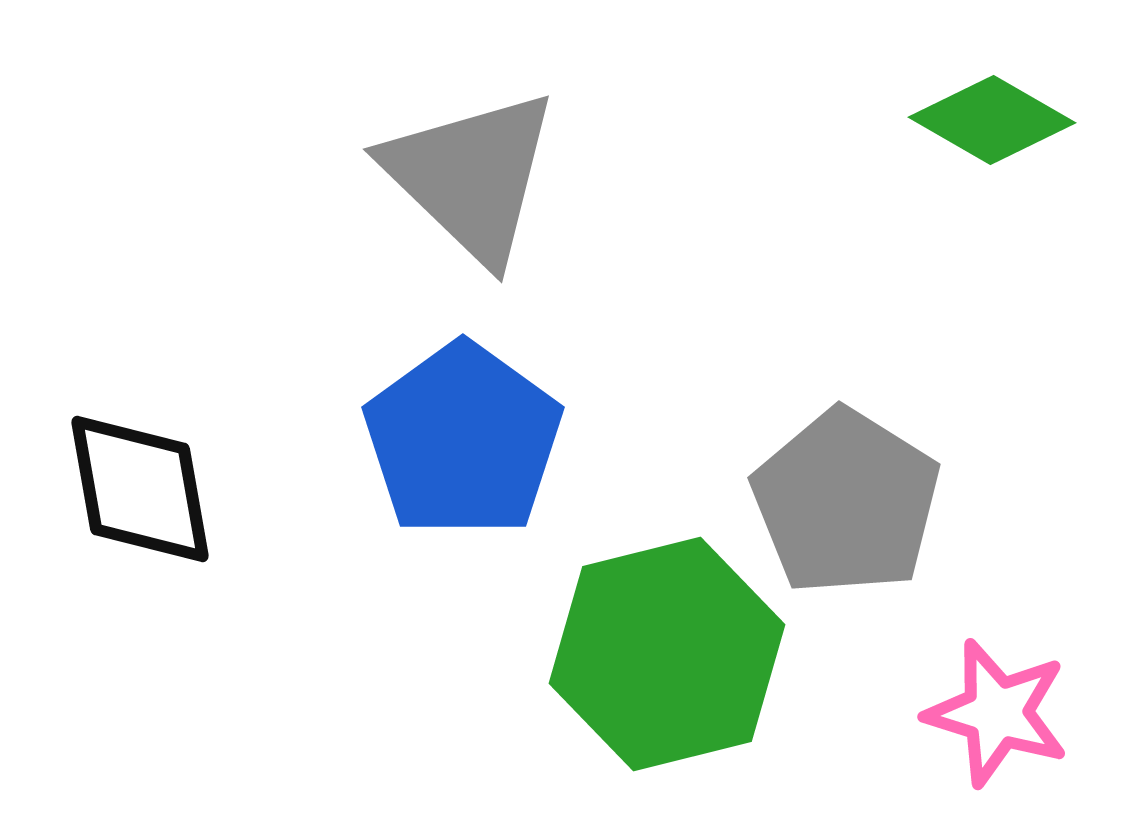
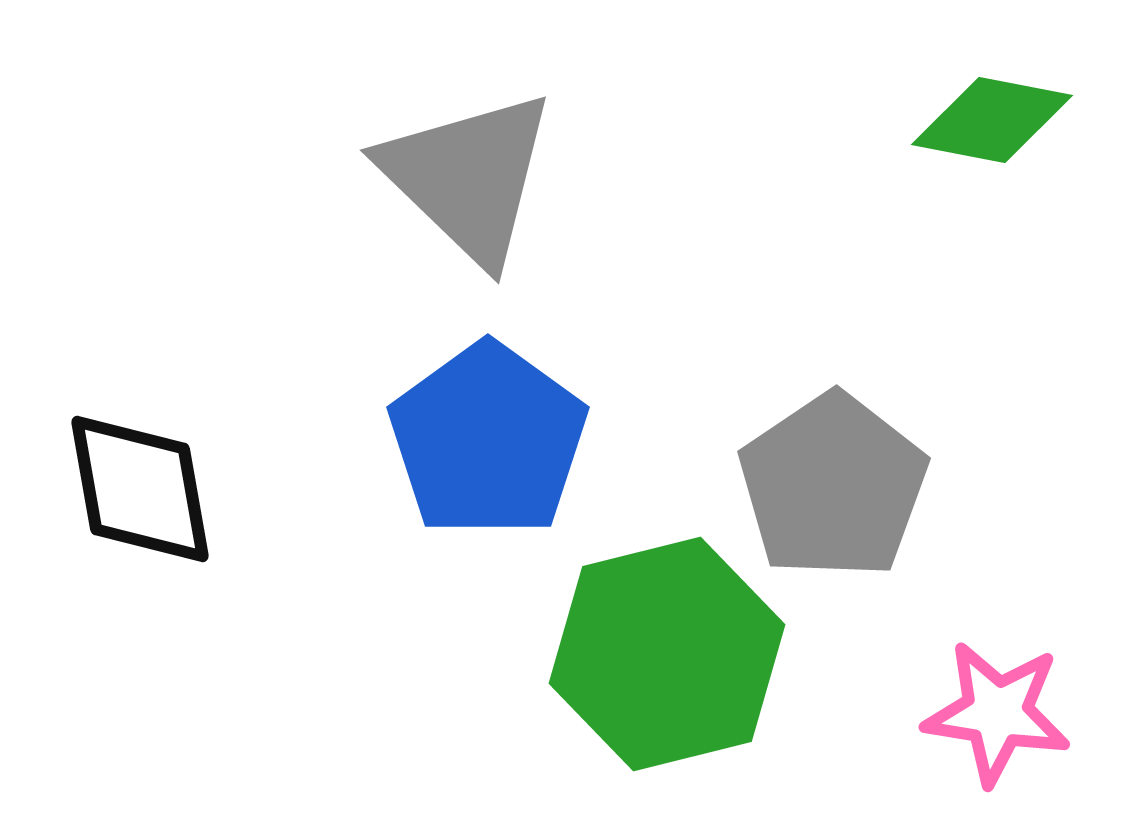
green diamond: rotated 19 degrees counterclockwise
gray triangle: moved 3 px left, 1 px down
blue pentagon: moved 25 px right
gray pentagon: moved 13 px left, 16 px up; rotated 6 degrees clockwise
pink star: rotated 8 degrees counterclockwise
